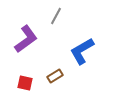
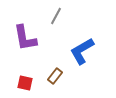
purple L-shape: moved 1 px left, 1 px up; rotated 116 degrees clockwise
brown rectangle: rotated 21 degrees counterclockwise
